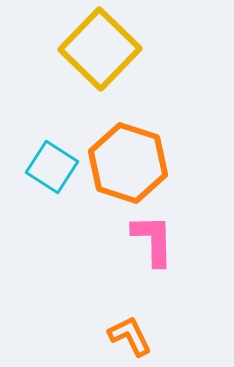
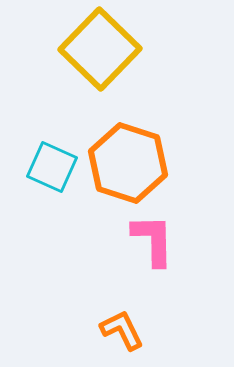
cyan square: rotated 9 degrees counterclockwise
orange L-shape: moved 8 px left, 6 px up
